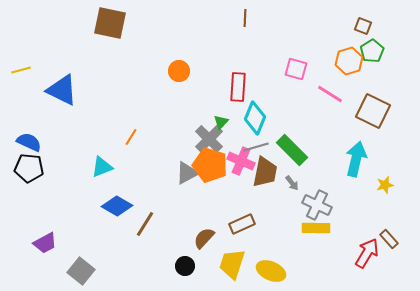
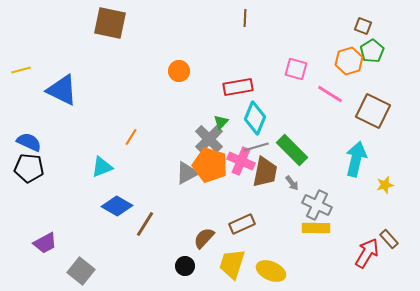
red rectangle at (238, 87): rotated 76 degrees clockwise
